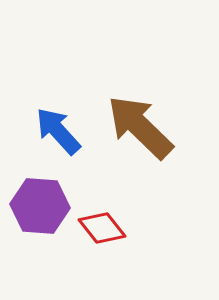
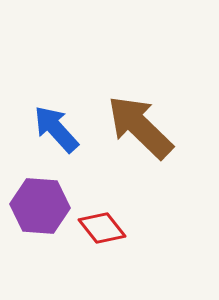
blue arrow: moved 2 px left, 2 px up
